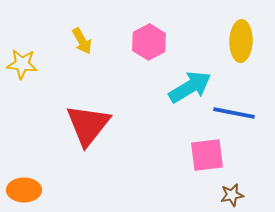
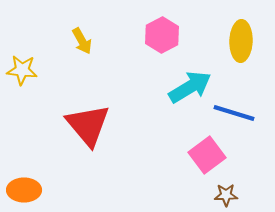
pink hexagon: moved 13 px right, 7 px up
yellow star: moved 6 px down
blue line: rotated 6 degrees clockwise
red triangle: rotated 18 degrees counterclockwise
pink square: rotated 30 degrees counterclockwise
brown star: moved 6 px left; rotated 10 degrees clockwise
